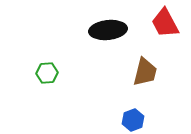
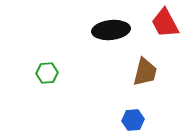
black ellipse: moved 3 px right
blue hexagon: rotated 15 degrees clockwise
